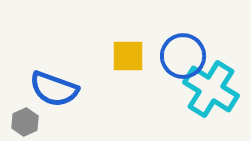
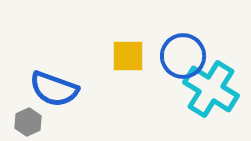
gray hexagon: moved 3 px right
